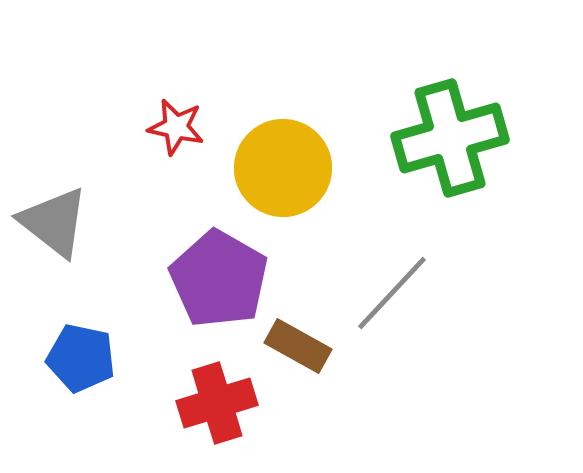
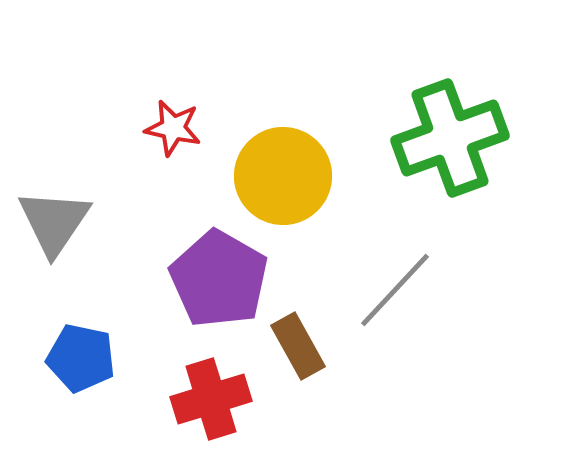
red star: moved 3 px left, 1 px down
green cross: rotated 4 degrees counterclockwise
yellow circle: moved 8 px down
gray triangle: rotated 26 degrees clockwise
gray line: moved 3 px right, 3 px up
brown rectangle: rotated 32 degrees clockwise
red cross: moved 6 px left, 4 px up
